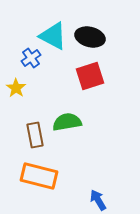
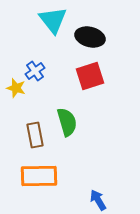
cyan triangle: moved 16 px up; rotated 24 degrees clockwise
blue cross: moved 4 px right, 13 px down
yellow star: rotated 18 degrees counterclockwise
green semicircle: rotated 84 degrees clockwise
orange rectangle: rotated 15 degrees counterclockwise
